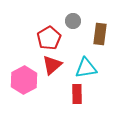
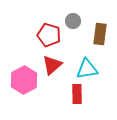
red pentagon: moved 3 px up; rotated 25 degrees counterclockwise
cyan triangle: moved 1 px right, 1 px down
